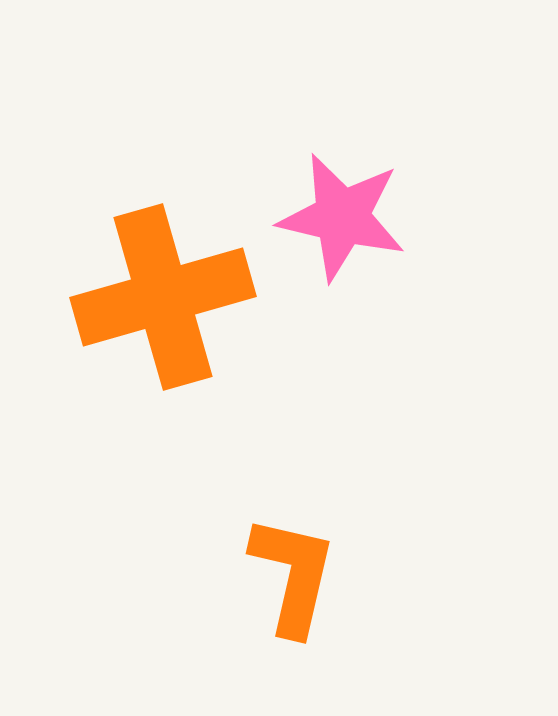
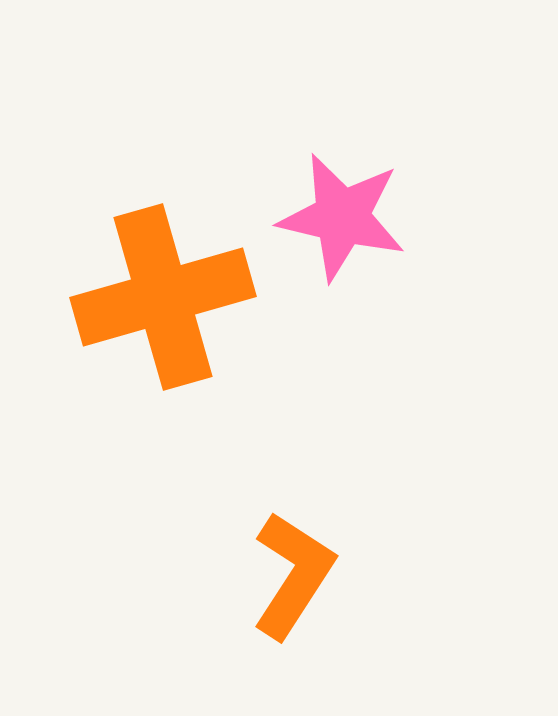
orange L-shape: rotated 20 degrees clockwise
